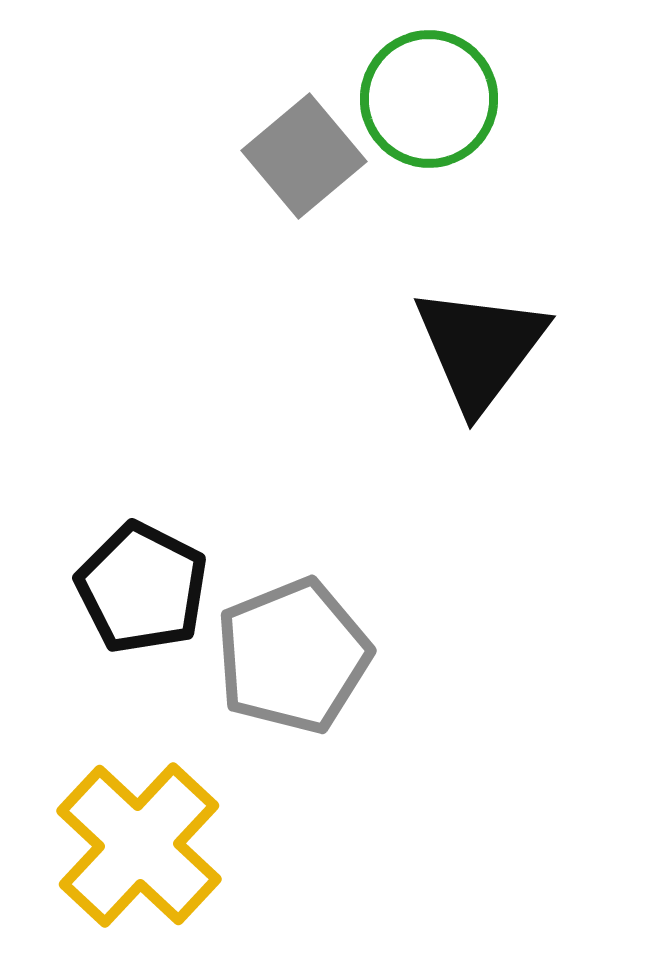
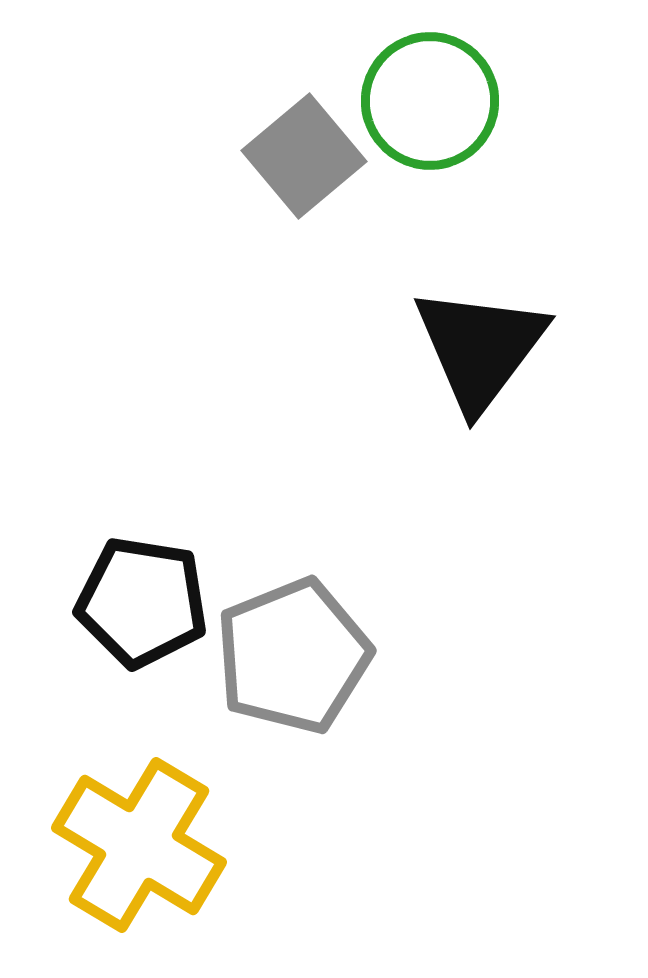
green circle: moved 1 px right, 2 px down
black pentagon: moved 14 px down; rotated 18 degrees counterclockwise
yellow cross: rotated 12 degrees counterclockwise
